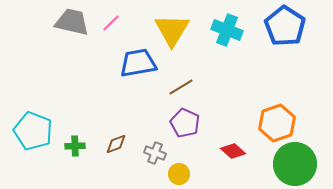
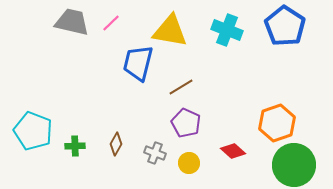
yellow triangle: moved 2 px left, 1 px down; rotated 51 degrees counterclockwise
blue trapezoid: rotated 66 degrees counterclockwise
purple pentagon: moved 1 px right
brown diamond: rotated 40 degrees counterclockwise
green circle: moved 1 px left, 1 px down
yellow circle: moved 10 px right, 11 px up
